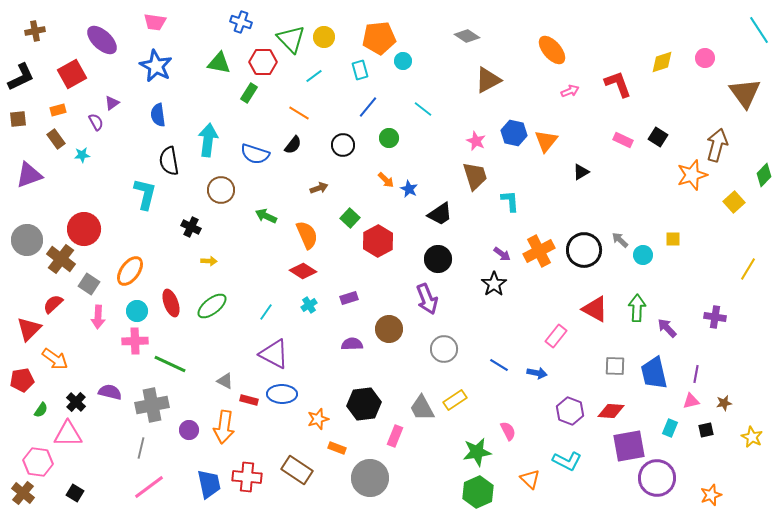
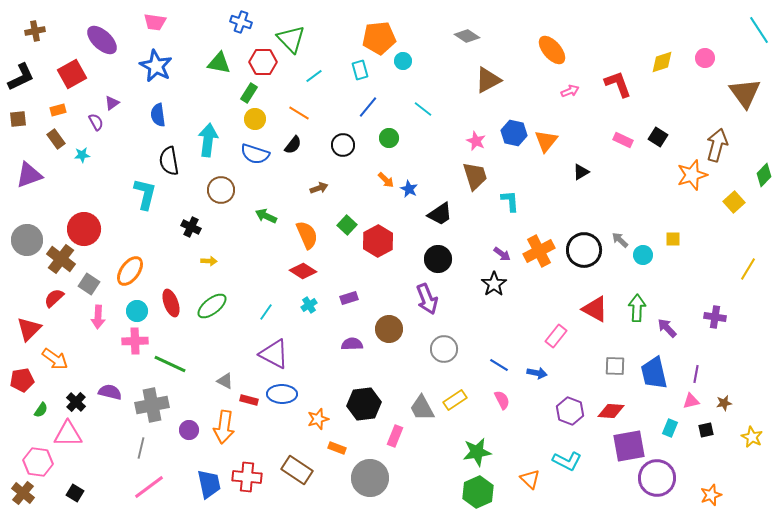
yellow circle at (324, 37): moved 69 px left, 82 px down
green square at (350, 218): moved 3 px left, 7 px down
red semicircle at (53, 304): moved 1 px right, 6 px up
pink semicircle at (508, 431): moved 6 px left, 31 px up
